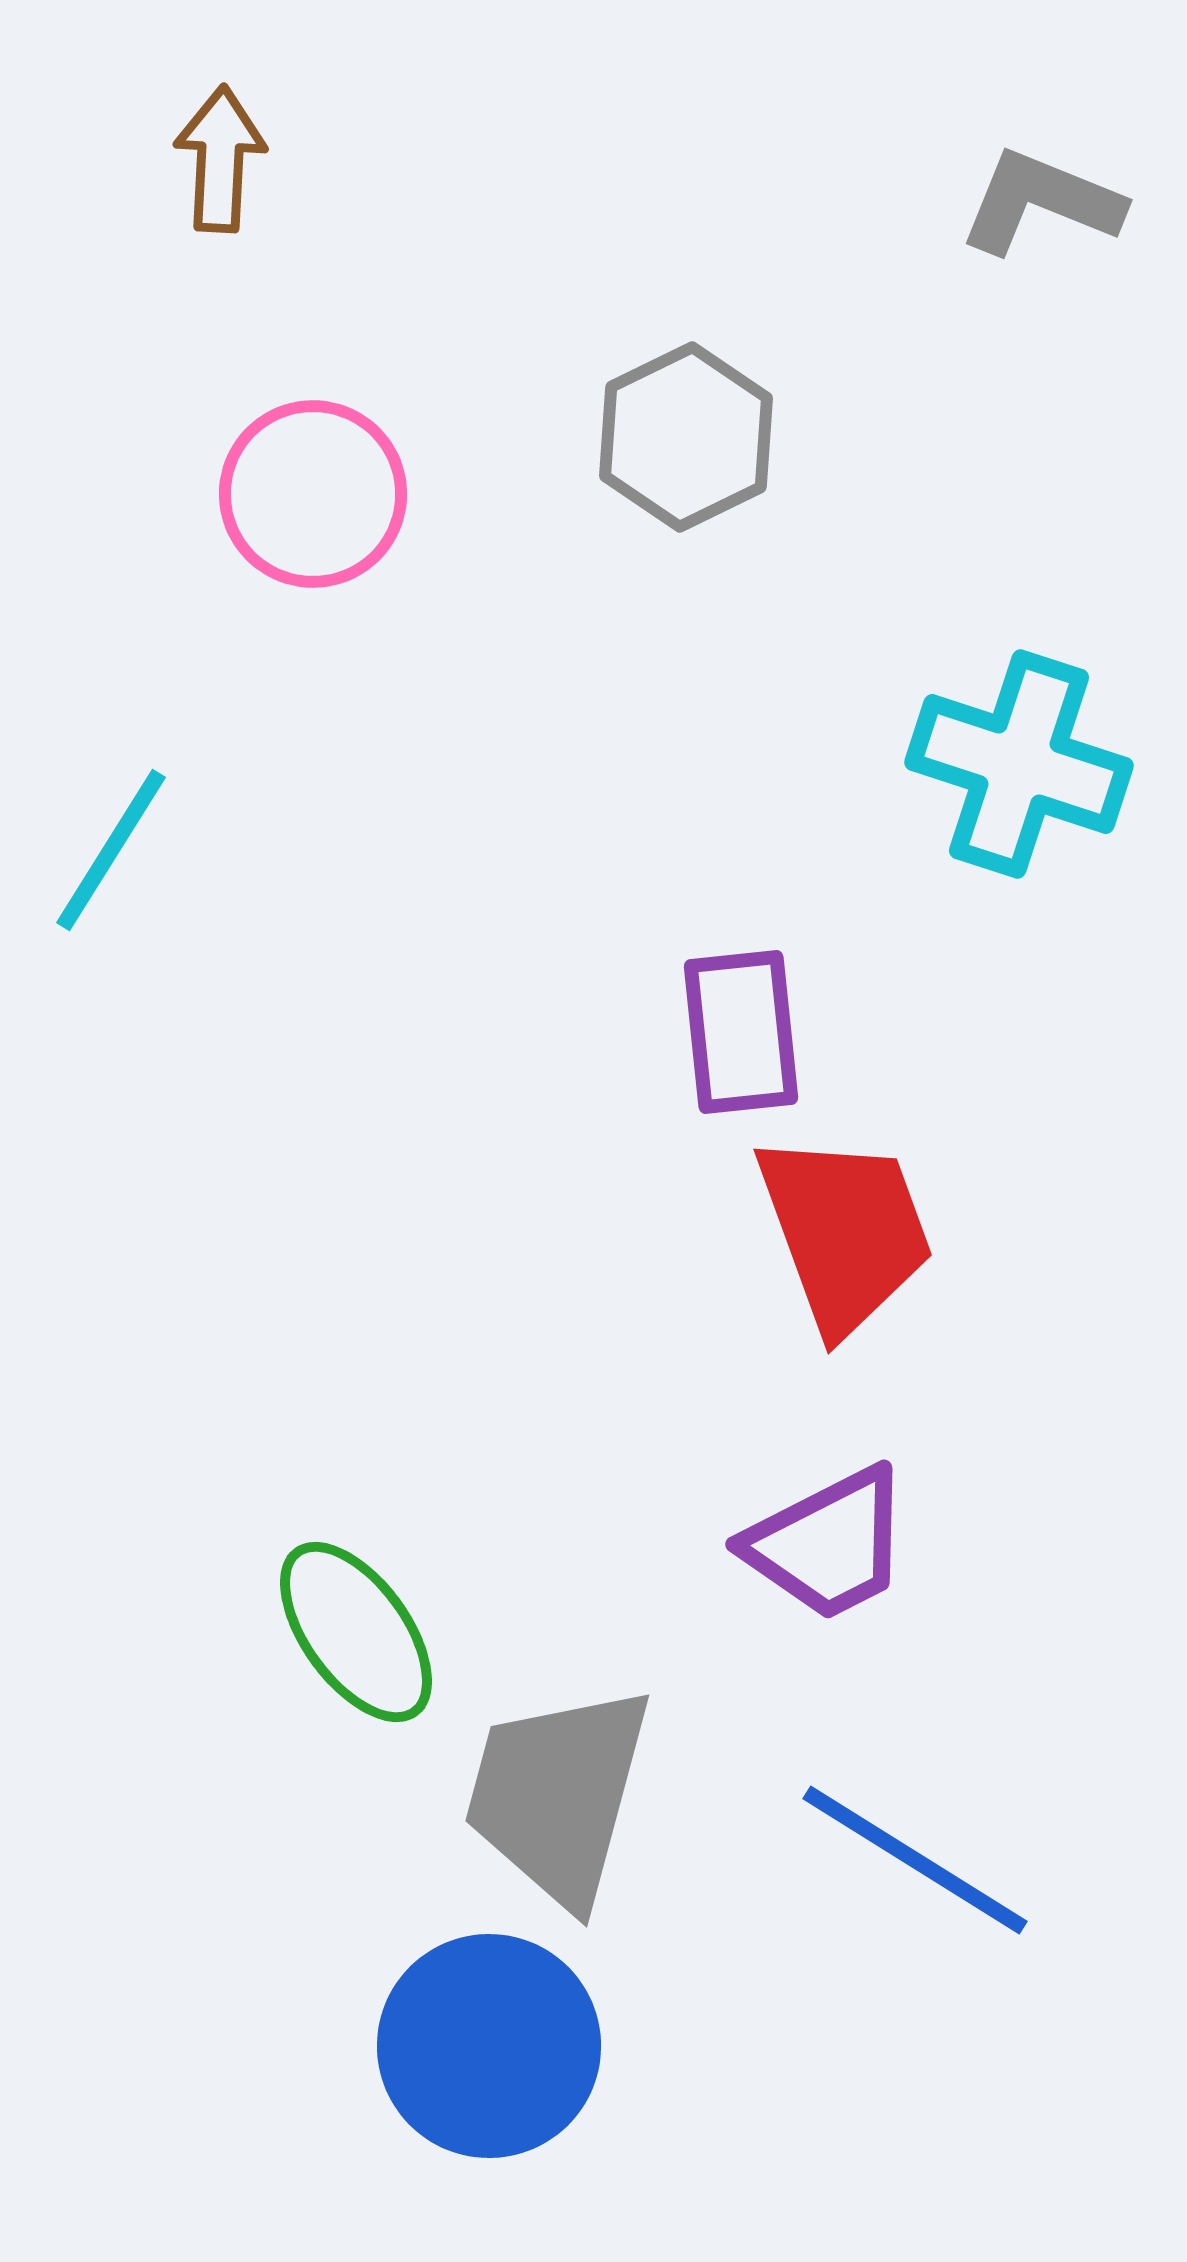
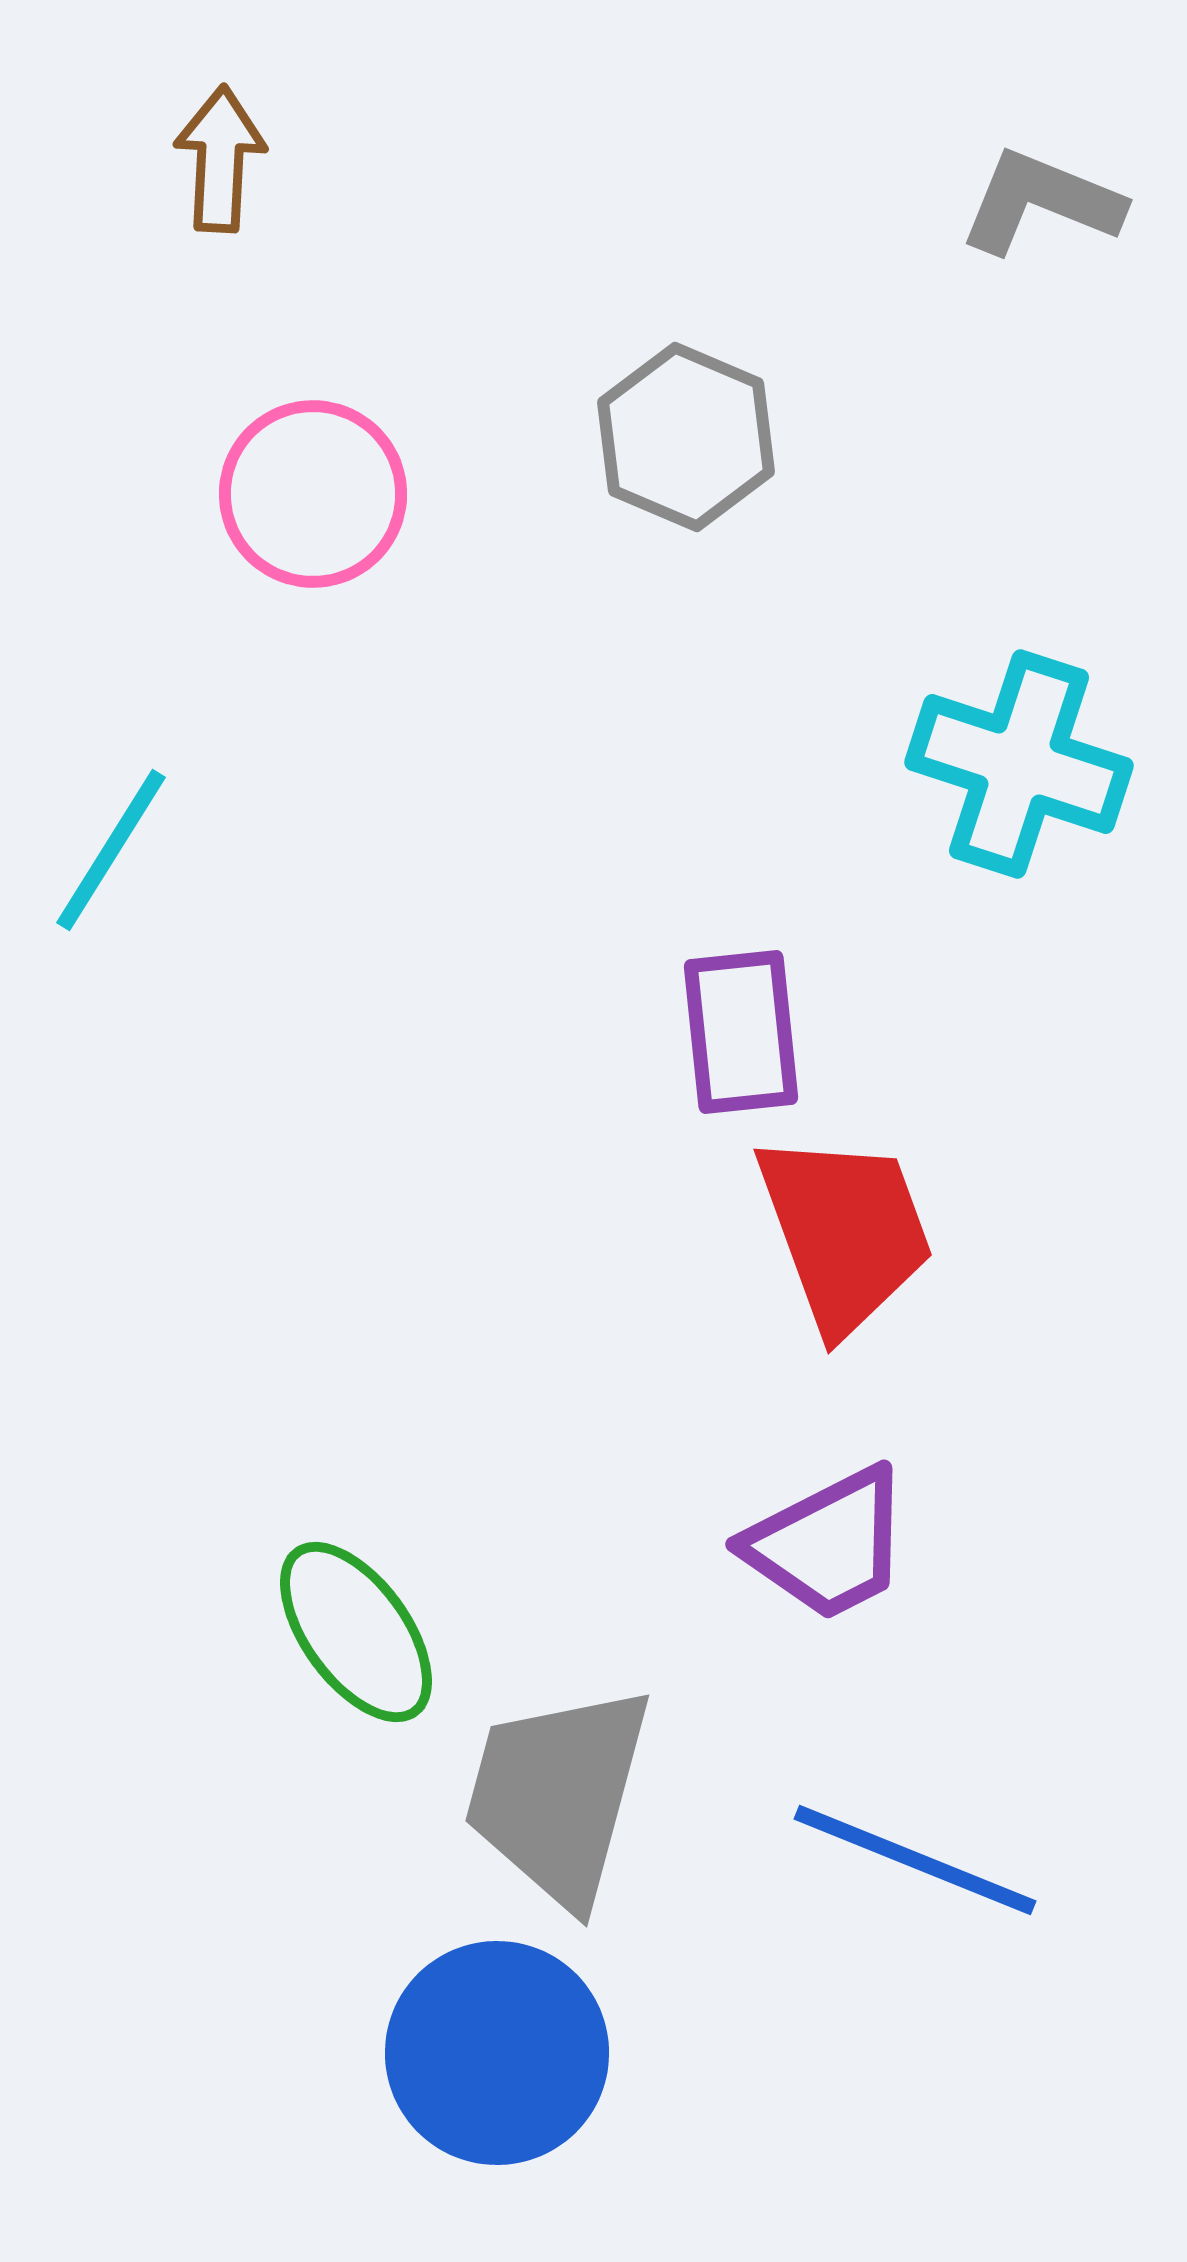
gray hexagon: rotated 11 degrees counterclockwise
blue line: rotated 10 degrees counterclockwise
blue circle: moved 8 px right, 7 px down
